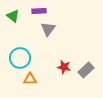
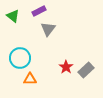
purple rectangle: rotated 24 degrees counterclockwise
red star: moved 2 px right; rotated 24 degrees clockwise
